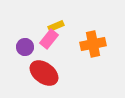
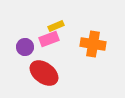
pink rectangle: rotated 30 degrees clockwise
orange cross: rotated 20 degrees clockwise
